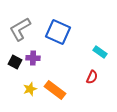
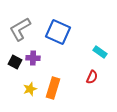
orange rectangle: moved 2 px left, 2 px up; rotated 70 degrees clockwise
